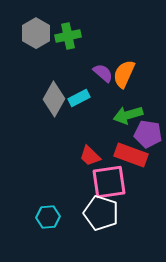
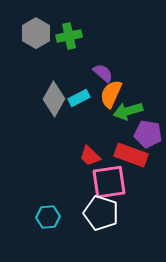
green cross: moved 1 px right
orange semicircle: moved 13 px left, 20 px down
green arrow: moved 4 px up
